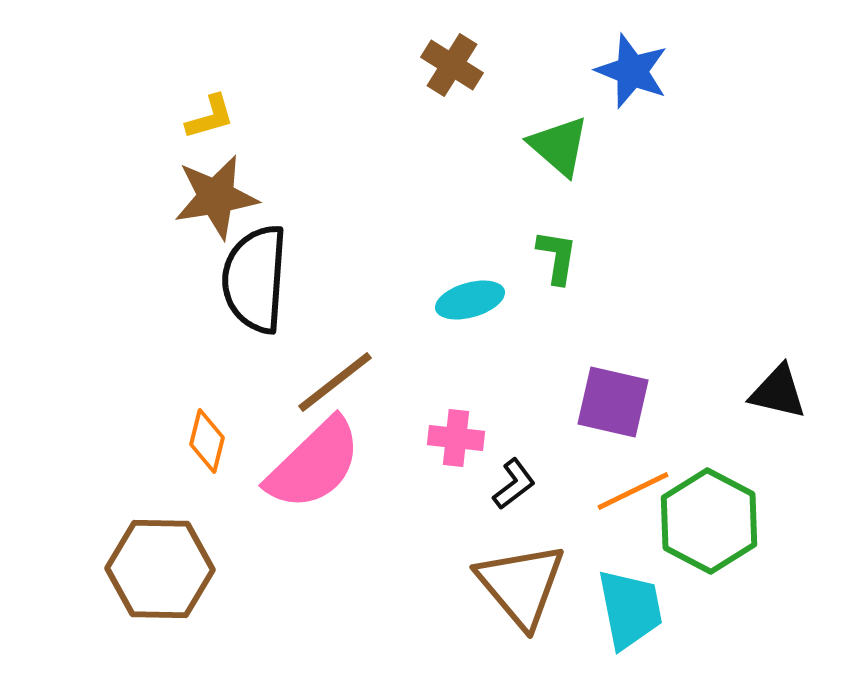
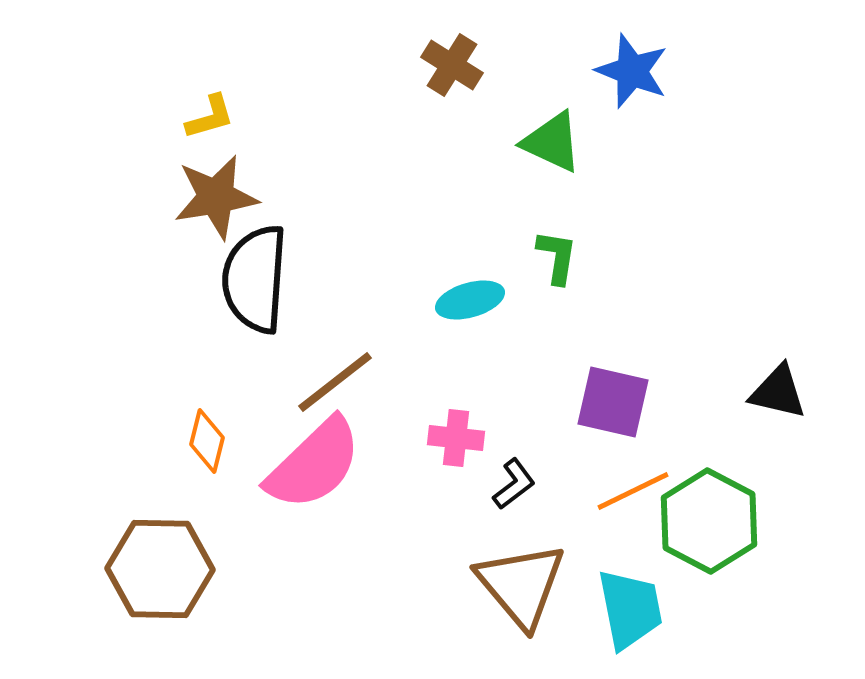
green triangle: moved 7 px left, 4 px up; rotated 16 degrees counterclockwise
